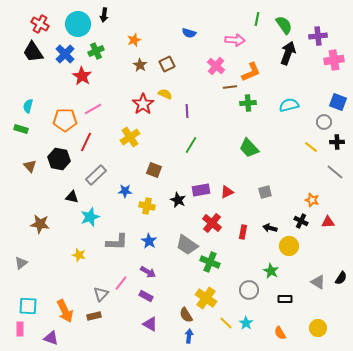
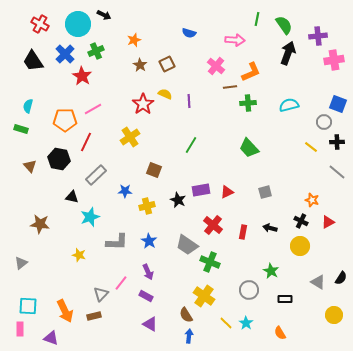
black arrow at (104, 15): rotated 72 degrees counterclockwise
black trapezoid at (33, 52): moved 9 px down
blue square at (338, 102): moved 2 px down
purple line at (187, 111): moved 2 px right, 10 px up
gray line at (335, 172): moved 2 px right
yellow cross at (147, 206): rotated 28 degrees counterclockwise
red triangle at (328, 222): rotated 24 degrees counterclockwise
red cross at (212, 223): moved 1 px right, 2 px down
yellow circle at (289, 246): moved 11 px right
purple arrow at (148, 272): rotated 35 degrees clockwise
yellow cross at (206, 298): moved 2 px left, 2 px up
yellow circle at (318, 328): moved 16 px right, 13 px up
